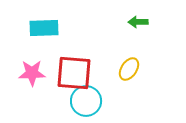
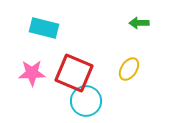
green arrow: moved 1 px right, 1 px down
cyan rectangle: rotated 16 degrees clockwise
red square: rotated 18 degrees clockwise
